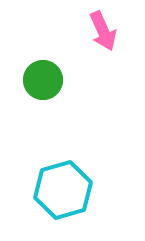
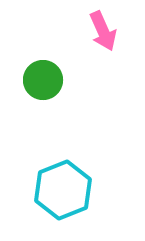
cyan hexagon: rotated 6 degrees counterclockwise
